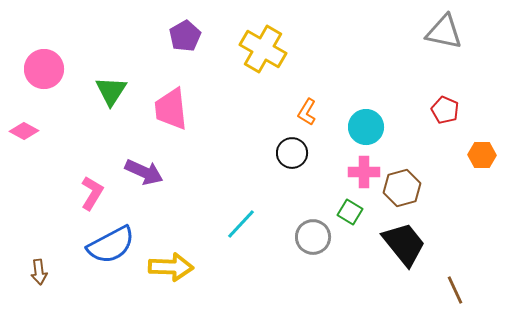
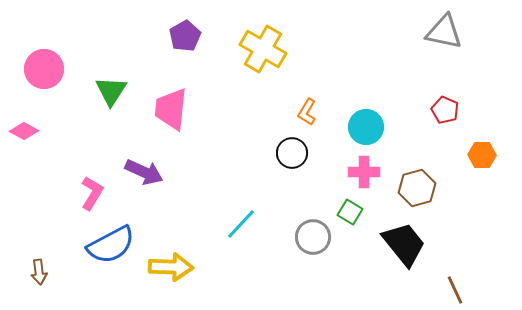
pink trapezoid: rotated 12 degrees clockwise
brown hexagon: moved 15 px right
